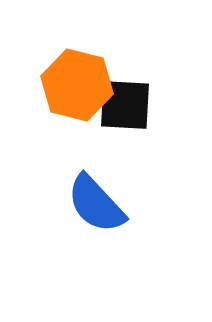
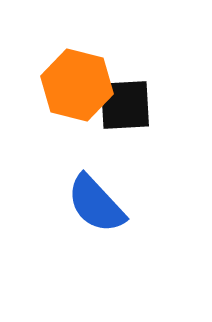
black square: rotated 6 degrees counterclockwise
